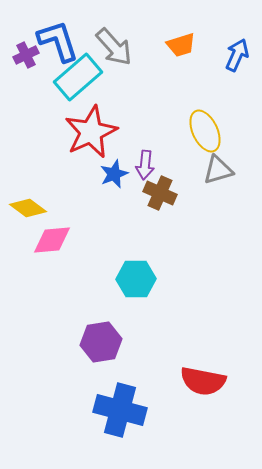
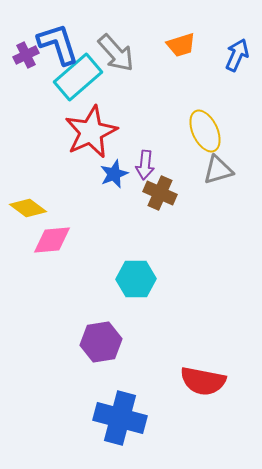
blue L-shape: moved 3 px down
gray arrow: moved 2 px right, 6 px down
blue cross: moved 8 px down
